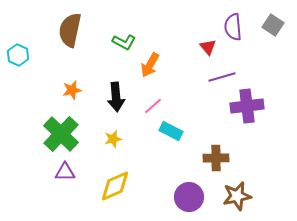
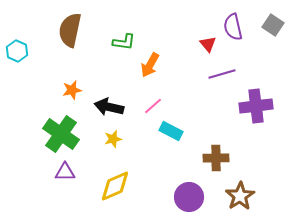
purple semicircle: rotated 8 degrees counterclockwise
green L-shape: rotated 20 degrees counterclockwise
red triangle: moved 3 px up
cyan hexagon: moved 1 px left, 4 px up
purple line: moved 3 px up
black arrow: moved 7 px left, 10 px down; rotated 108 degrees clockwise
purple cross: moved 9 px right
green cross: rotated 9 degrees counterclockwise
brown star: moved 3 px right; rotated 20 degrees counterclockwise
